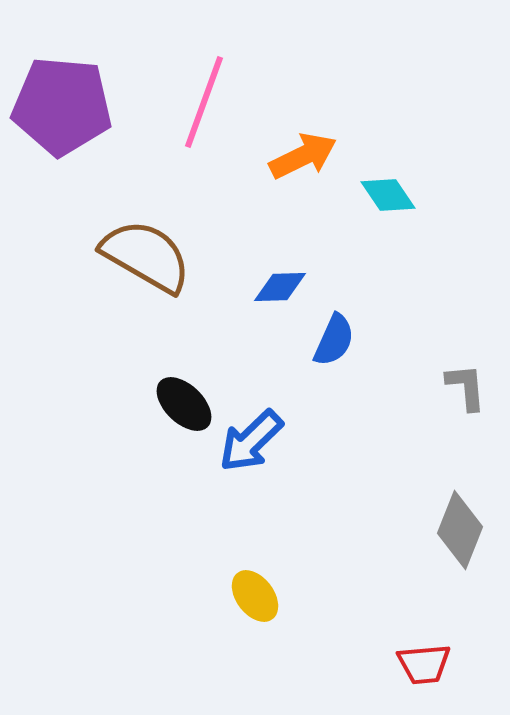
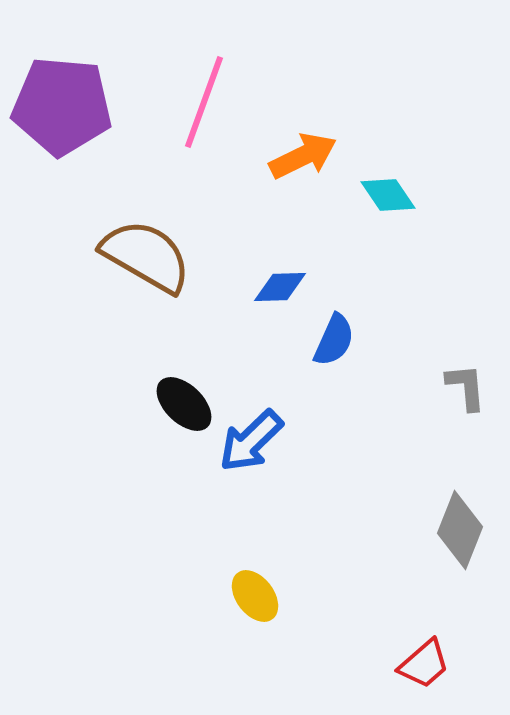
red trapezoid: rotated 36 degrees counterclockwise
